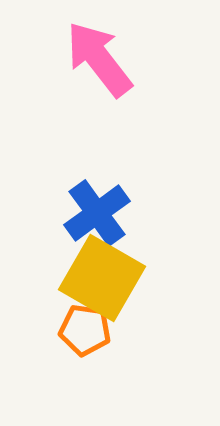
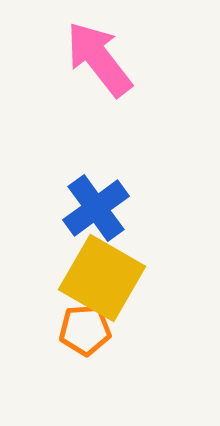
blue cross: moved 1 px left, 5 px up
orange pentagon: rotated 12 degrees counterclockwise
